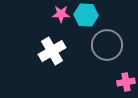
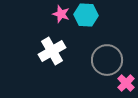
pink star: rotated 18 degrees clockwise
gray circle: moved 15 px down
pink cross: moved 1 px down; rotated 36 degrees counterclockwise
